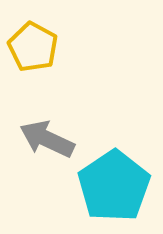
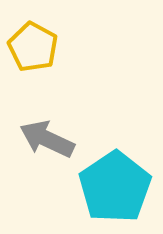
cyan pentagon: moved 1 px right, 1 px down
